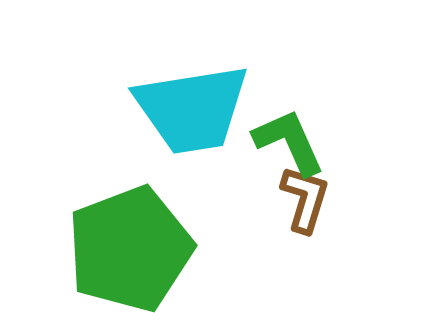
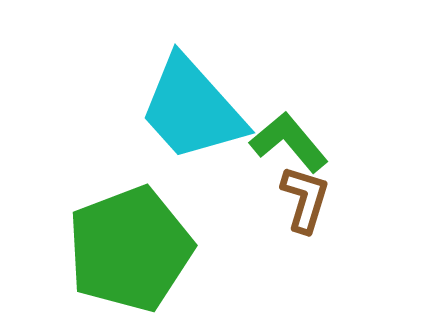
cyan trapezoid: rotated 57 degrees clockwise
green L-shape: rotated 16 degrees counterclockwise
